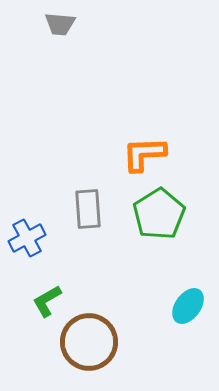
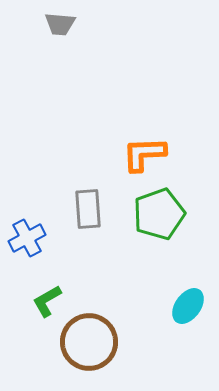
green pentagon: rotated 12 degrees clockwise
